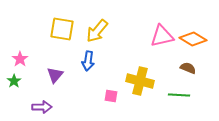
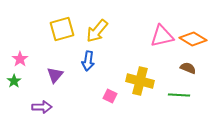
yellow square: rotated 25 degrees counterclockwise
pink square: moved 1 px left; rotated 16 degrees clockwise
